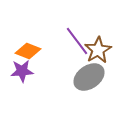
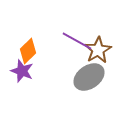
purple line: rotated 24 degrees counterclockwise
orange diamond: rotated 65 degrees counterclockwise
purple star: rotated 25 degrees clockwise
